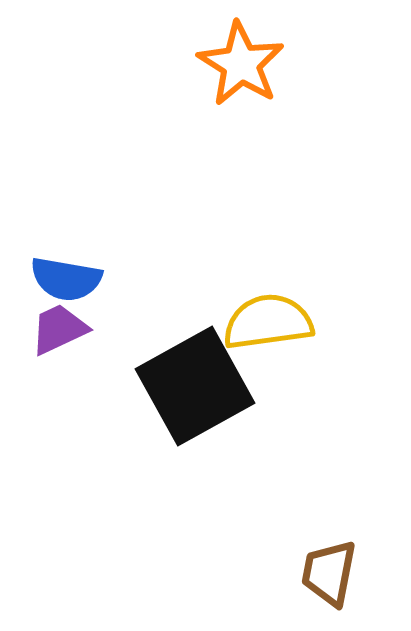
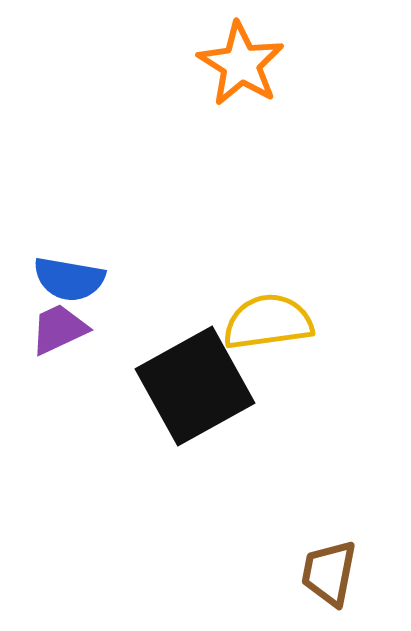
blue semicircle: moved 3 px right
